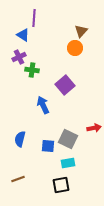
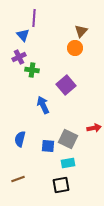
blue triangle: rotated 16 degrees clockwise
purple square: moved 1 px right
